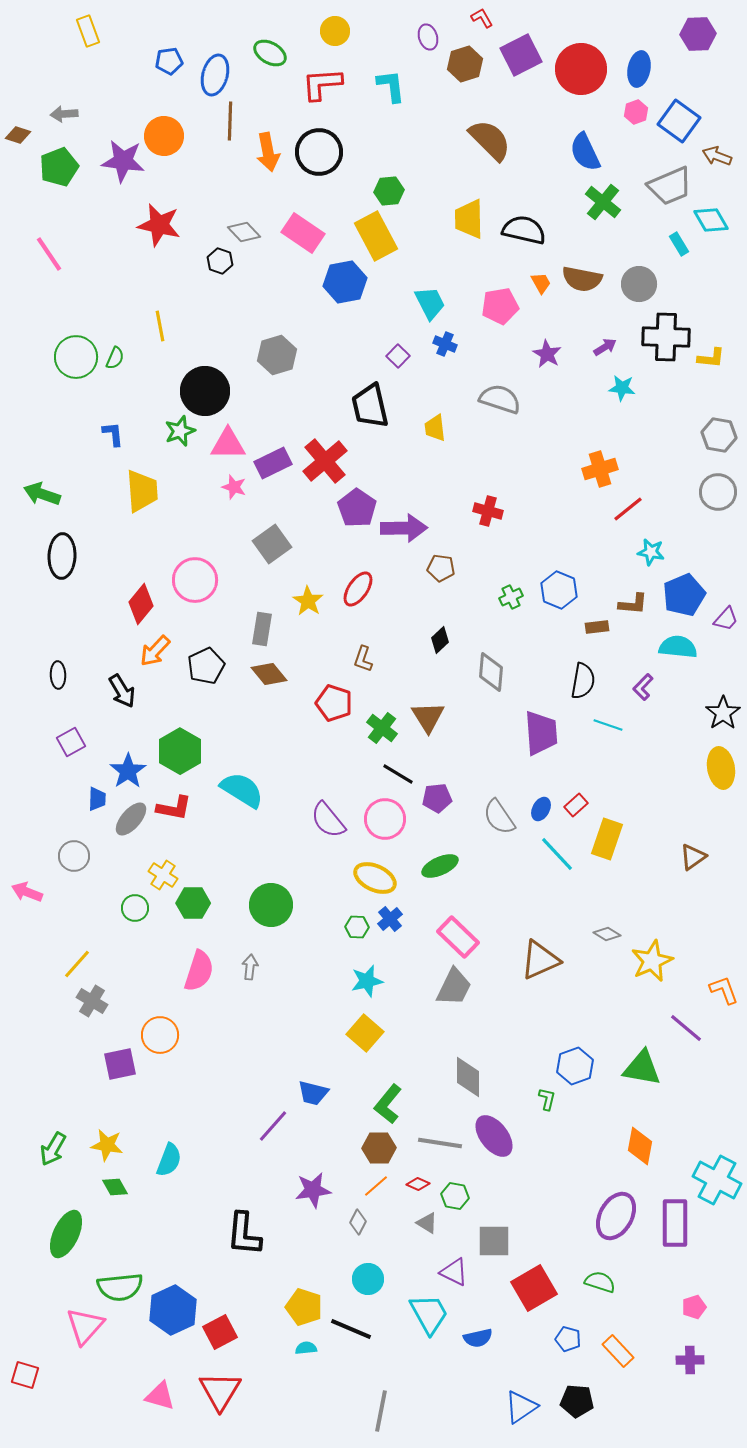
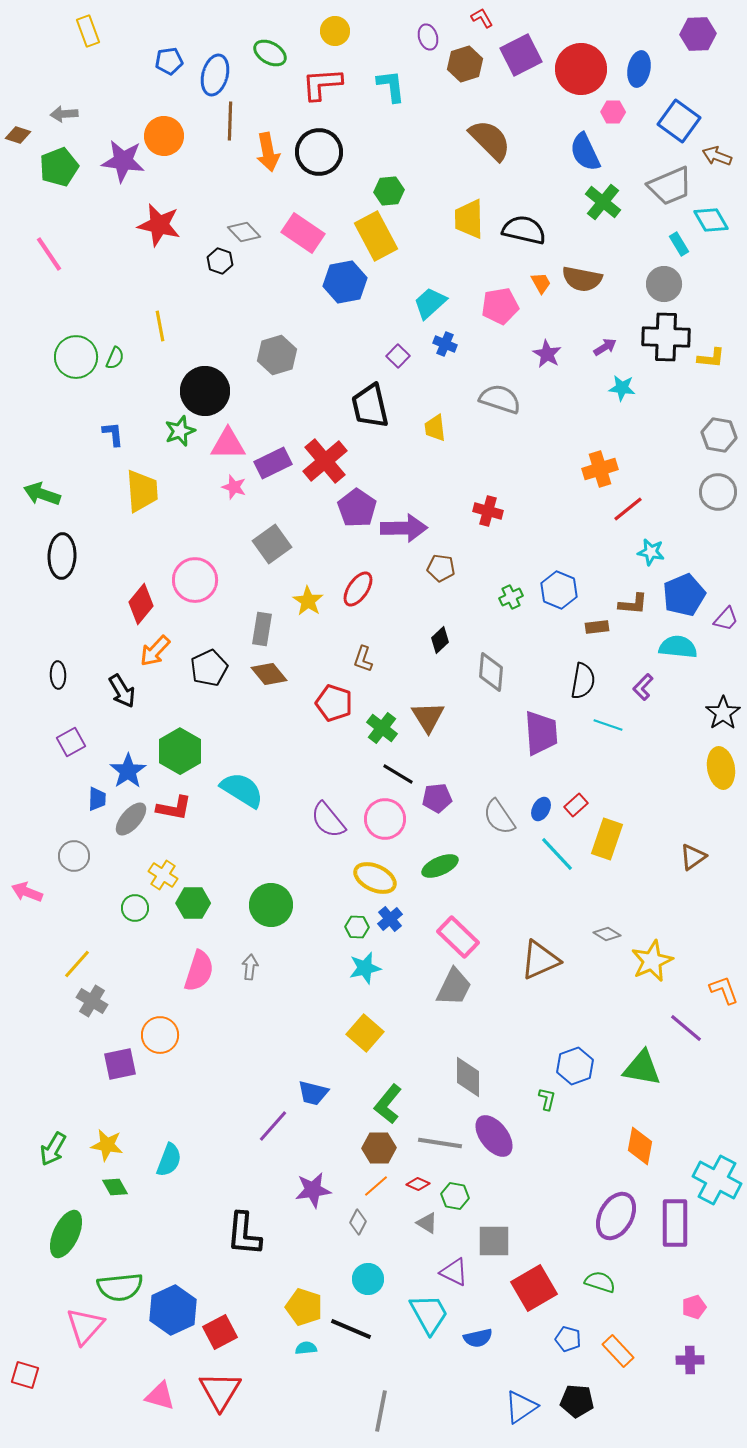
pink hexagon at (636, 112): moved 23 px left; rotated 20 degrees clockwise
gray circle at (639, 284): moved 25 px right
cyan trapezoid at (430, 303): rotated 105 degrees counterclockwise
black pentagon at (206, 666): moved 3 px right, 2 px down
cyan star at (367, 981): moved 2 px left, 13 px up
